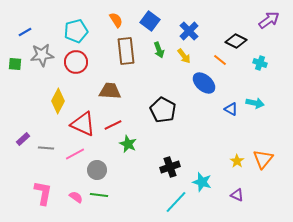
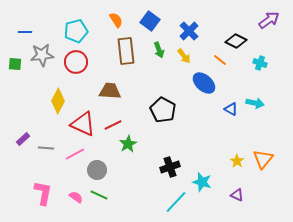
blue line: rotated 32 degrees clockwise
green star: rotated 18 degrees clockwise
green line: rotated 18 degrees clockwise
